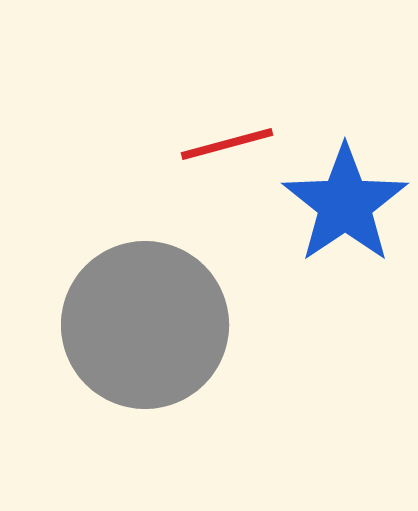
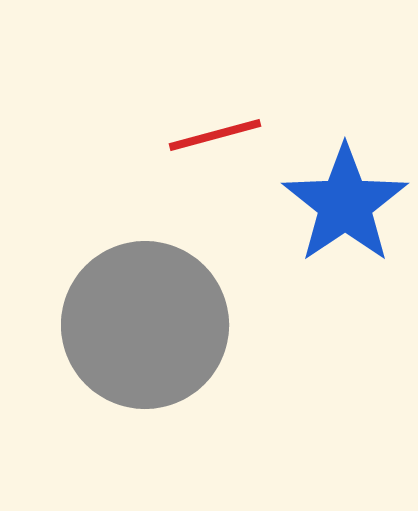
red line: moved 12 px left, 9 px up
